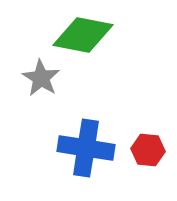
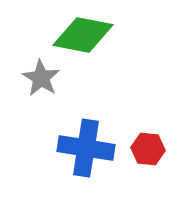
red hexagon: moved 1 px up
